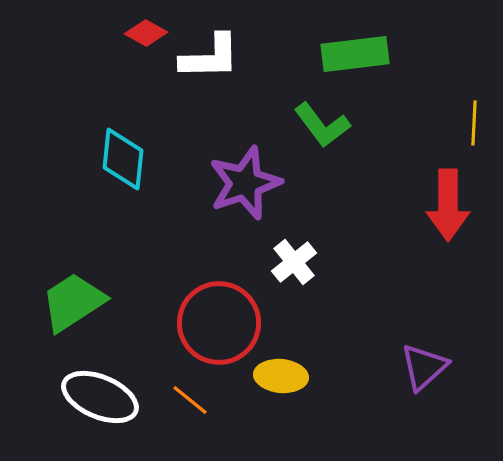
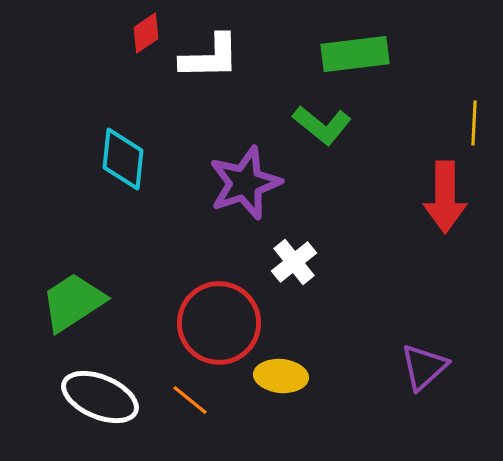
red diamond: rotated 63 degrees counterclockwise
green L-shape: rotated 14 degrees counterclockwise
red arrow: moved 3 px left, 8 px up
